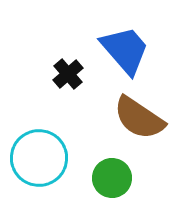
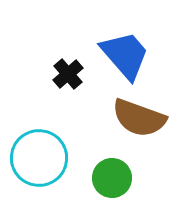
blue trapezoid: moved 5 px down
brown semicircle: rotated 14 degrees counterclockwise
